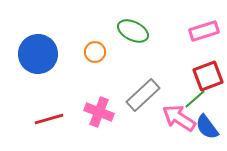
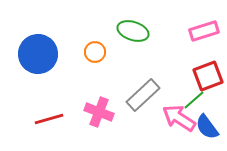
green ellipse: rotated 8 degrees counterclockwise
green line: moved 1 px left, 1 px down
